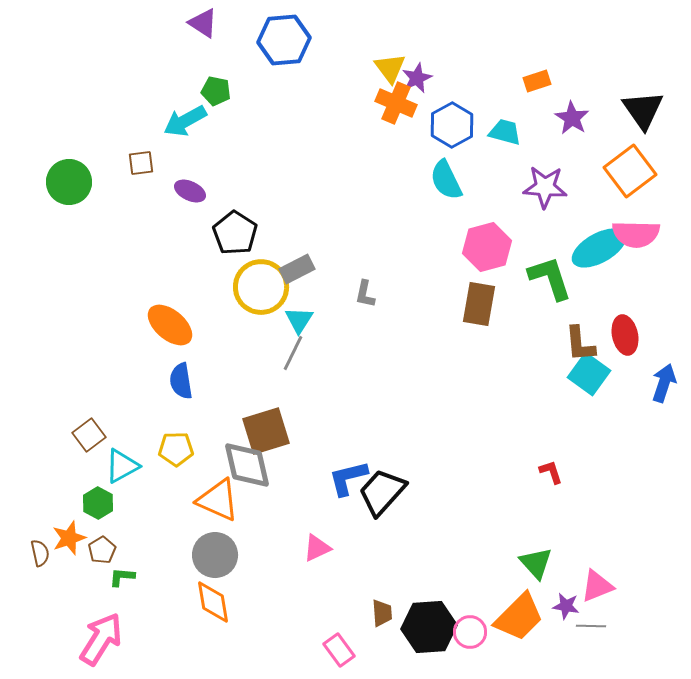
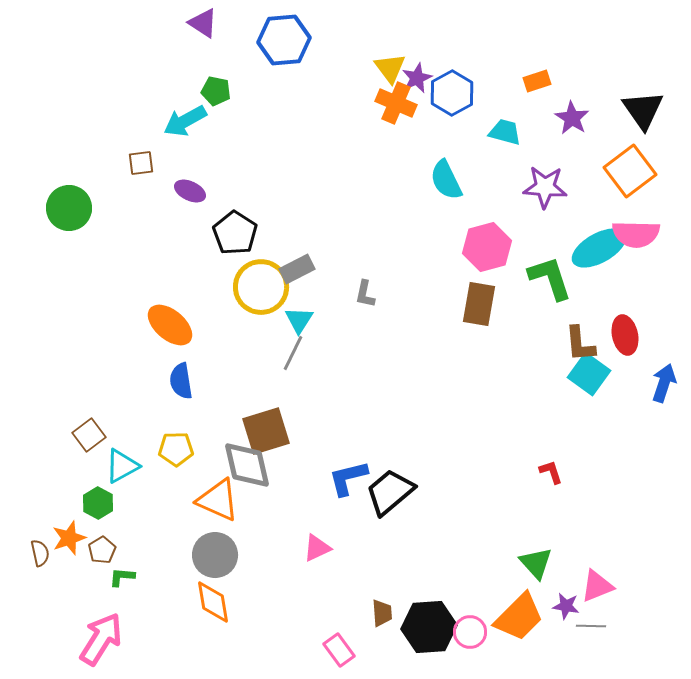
blue hexagon at (452, 125): moved 32 px up
green circle at (69, 182): moved 26 px down
black trapezoid at (382, 492): moved 8 px right; rotated 8 degrees clockwise
